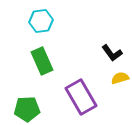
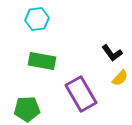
cyan hexagon: moved 4 px left, 2 px up
green rectangle: rotated 56 degrees counterclockwise
yellow semicircle: rotated 150 degrees clockwise
purple rectangle: moved 3 px up
